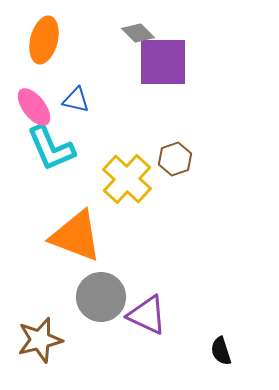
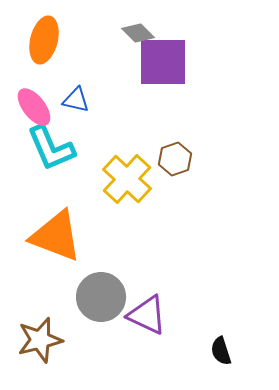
orange triangle: moved 20 px left
